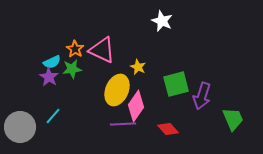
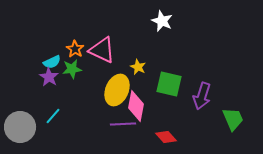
green square: moved 7 px left; rotated 28 degrees clockwise
pink diamond: rotated 24 degrees counterclockwise
red diamond: moved 2 px left, 8 px down
